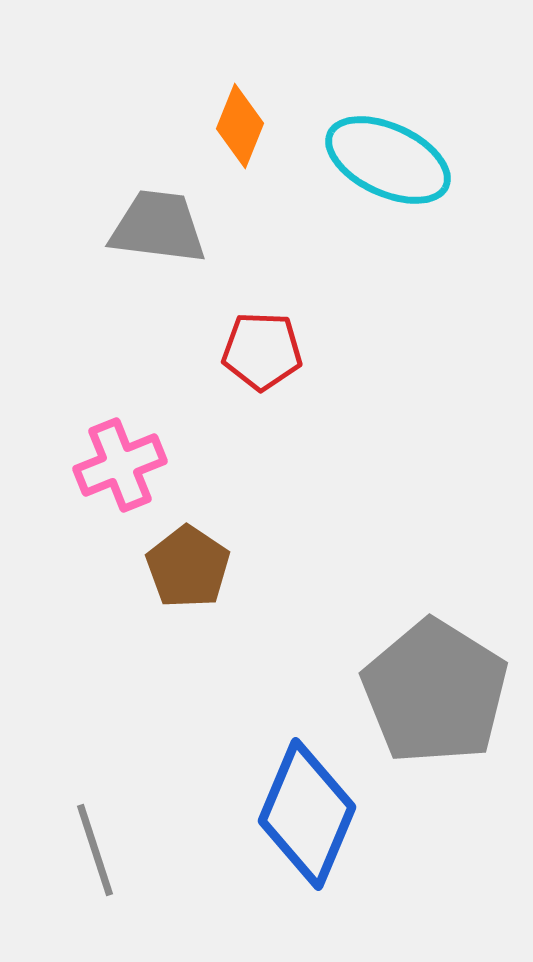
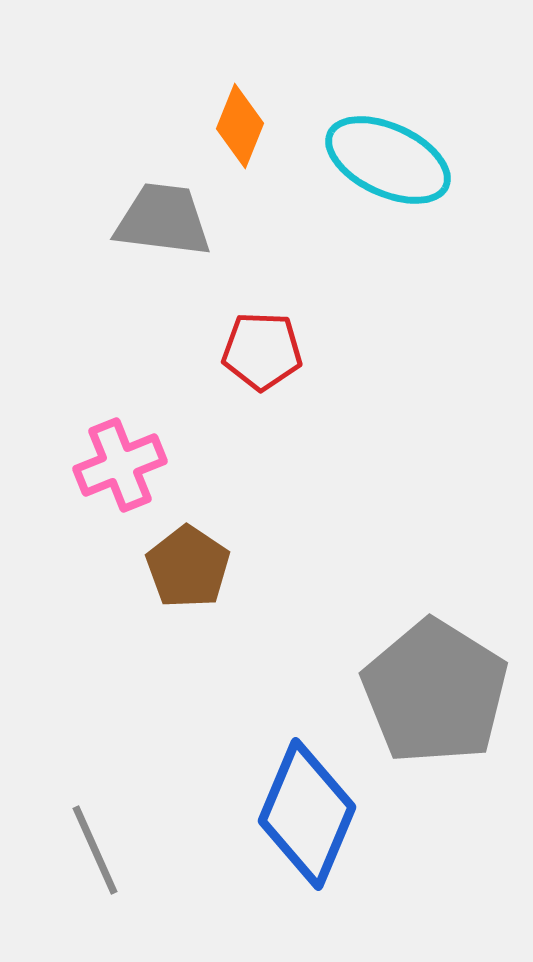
gray trapezoid: moved 5 px right, 7 px up
gray line: rotated 6 degrees counterclockwise
